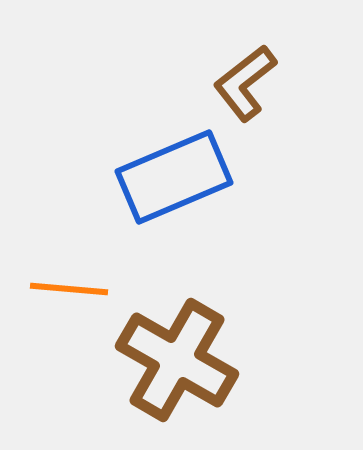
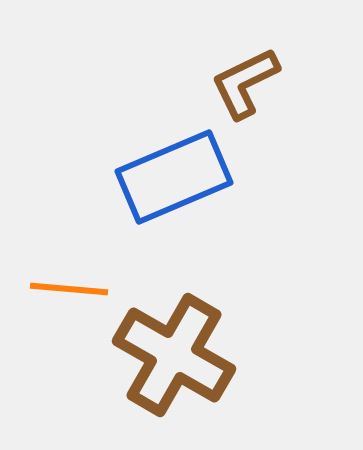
brown L-shape: rotated 12 degrees clockwise
brown cross: moved 3 px left, 5 px up
